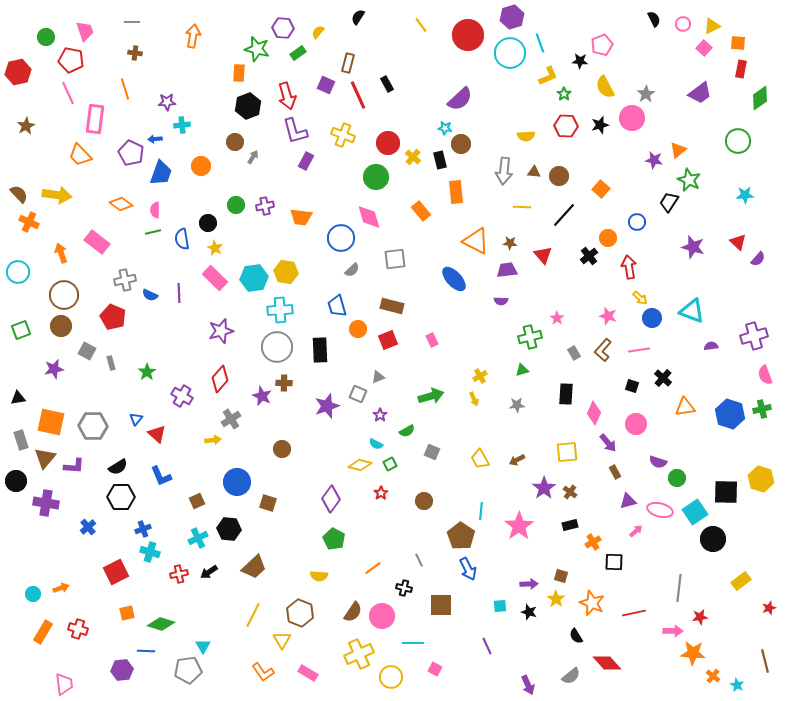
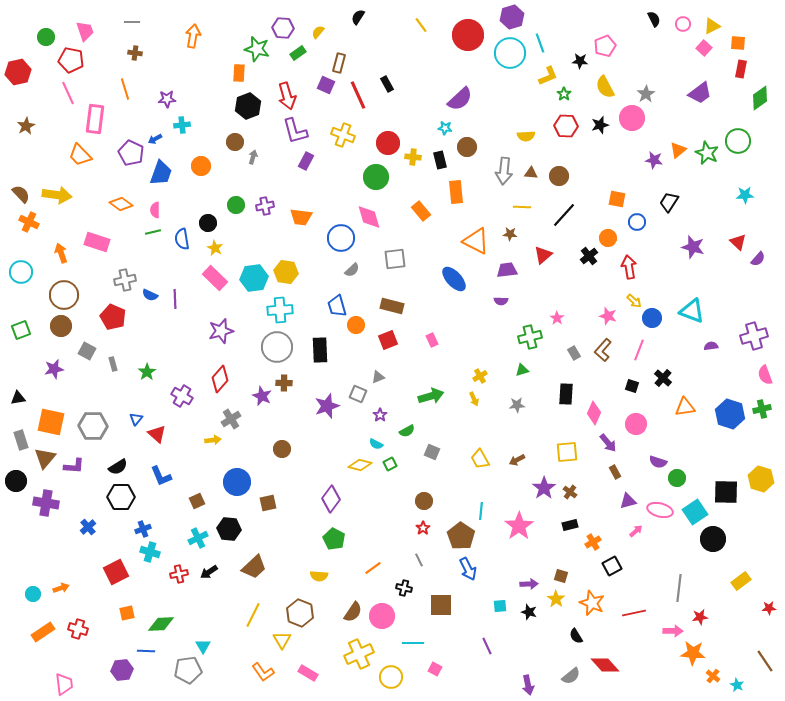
pink pentagon at (602, 45): moved 3 px right, 1 px down
brown rectangle at (348, 63): moved 9 px left
purple star at (167, 102): moved 3 px up
blue arrow at (155, 139): rotated 24 degrees counterclockwise
brown circle at (461, 144): moved 6 px right, 3 px down
gray arrow at (253, 157): rotated 16 degrees counterclockwise
yellow cross at (413, 157): rotated 35 degrees counterclockwise
brown triangle at (534, 172): moved 3 px left, 1 px down
green star at (689, 180): moved 18 px right, 27 px up
orange square at (601, 189): moved 16 px right, 10 px down; rotated 30 degrees counterclockwise
brown semicircle at (19, 194): moved 2 px right
pink rectangle at (97, 242): rotated 20 degrees counterclockwise
brown star at (510, 243): moved 9 px up
red triangle at (543, 255): rotated 30 degrees clockwise
cyan circle at (18, 272): moved 3 px right
purple line at (179, 293): moved 4 px left, 6 px down
yellow arrow at (640, 298): moved 6 px left, 3 px down
orange circle at (358, 329): moved 2 px left, 4 px up
pink line at (639, 350): rotated 60 degrees counterclockwise
gray rectangle at (111, 363): moved 2 px right, 1 px down
red star at (381, 493): moved 42 px right, 35 px down
brown square at (268, 503): rotated 30 degrees counterclockwise
black square at (614, 562): moved 2 px left, 4 px down; rotated 30 degrees counterclockwise
red star at (769, 608): rotated 16 degrees clockwise
green diamond at (161, 624): rotated 20 degrees counterclockwise
orange rectangle at (43, 632): rotated 25 degrees clockwise
brown line at (765, 661): rotated 20 degrees counterclockwise
red diamond at (607, 663): moved 2 px left, 2 px down
purple arrow at (528, 685): rotated 12 degrees clockwise
